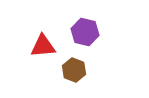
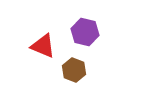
red triangle: rotated 28 degrees clockwise
